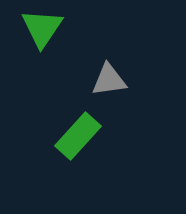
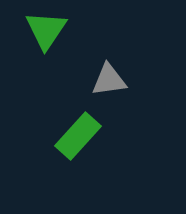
green triangle: moved 4 px right, 2 px down
